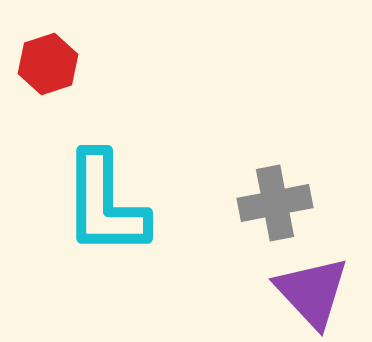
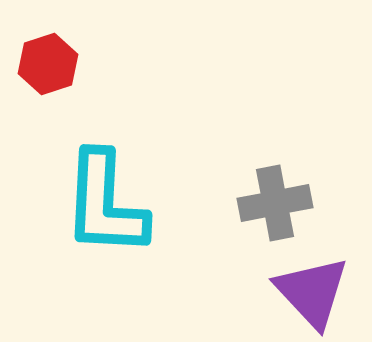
cyan L-shape: rotated 3 degrees clockwise
